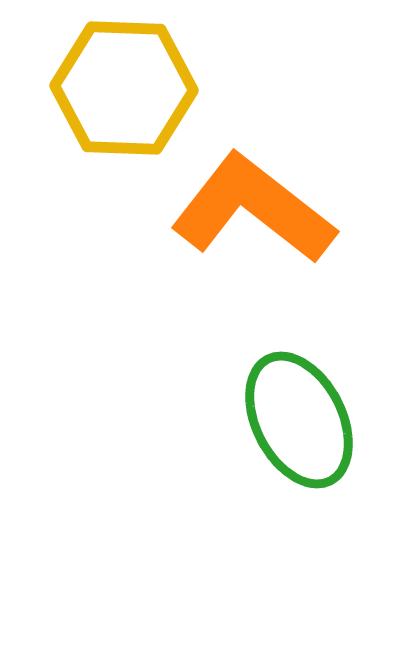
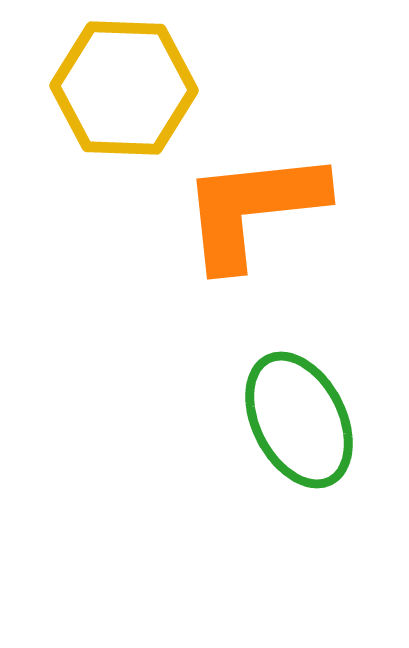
orange L-shape: rotated 44 degrees counterclockwise
